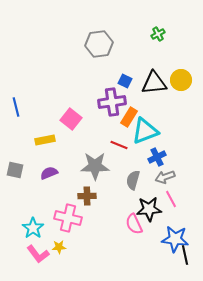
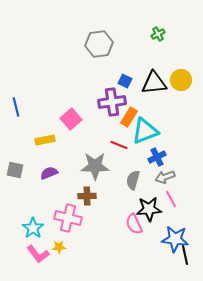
pink square: rotated 10 degrees clockwise
